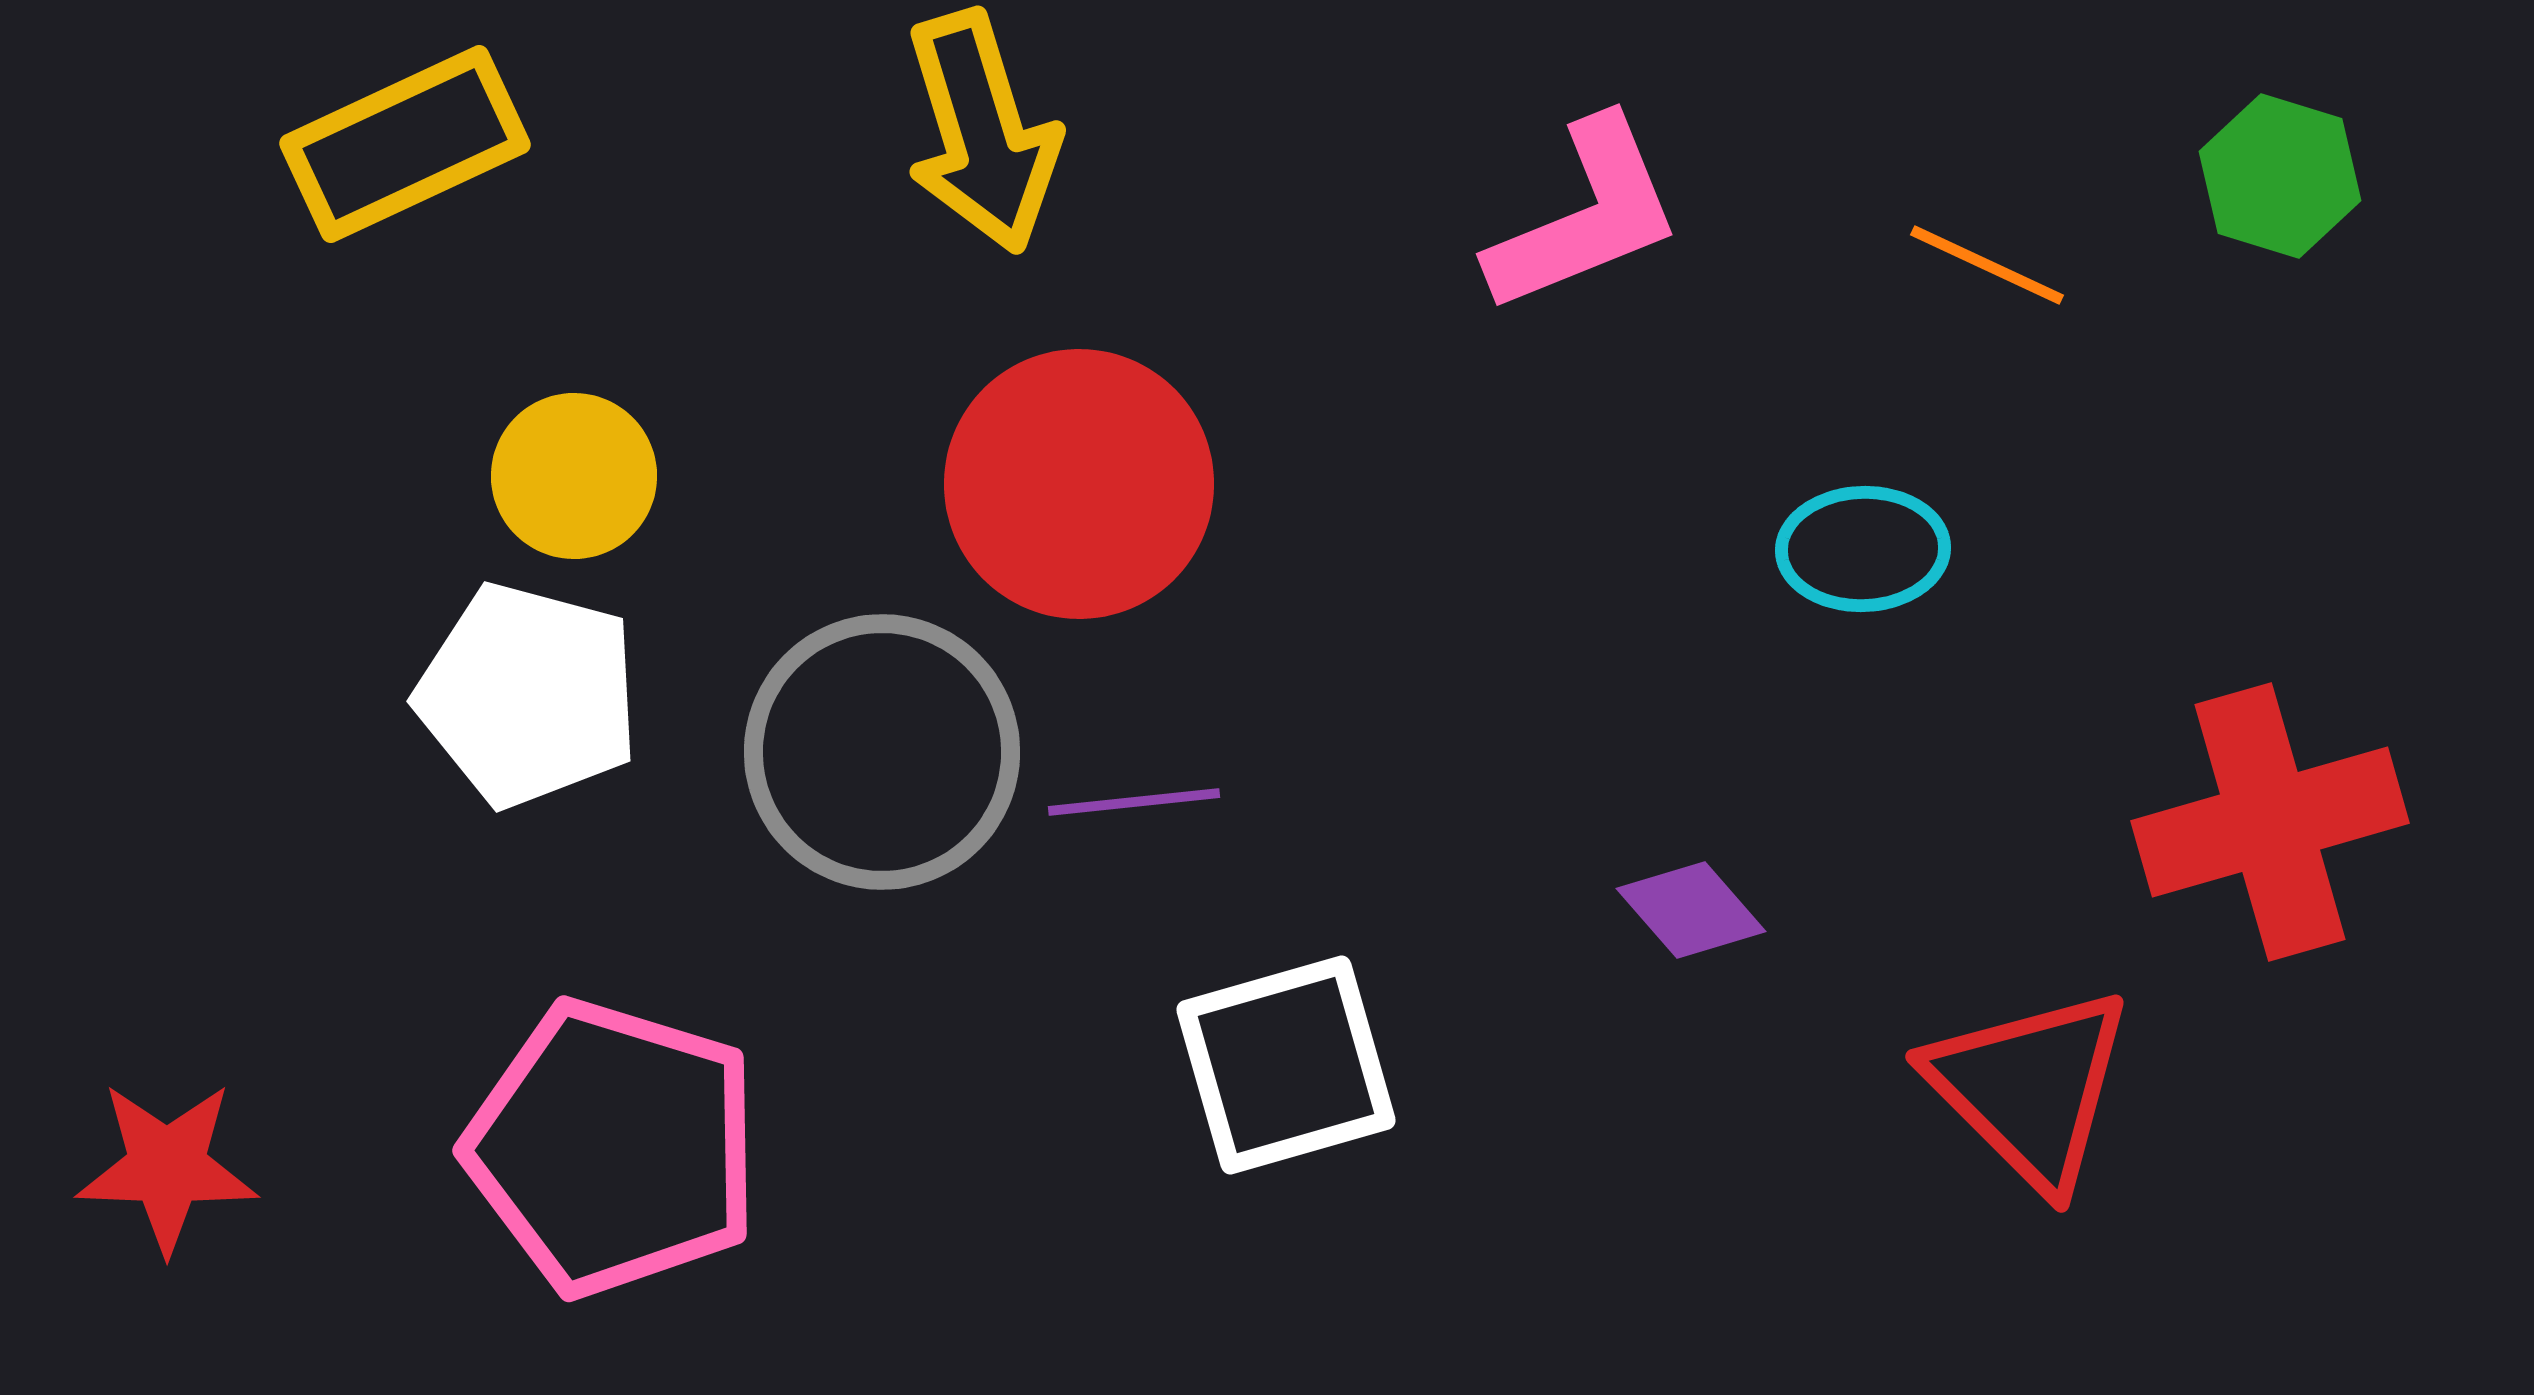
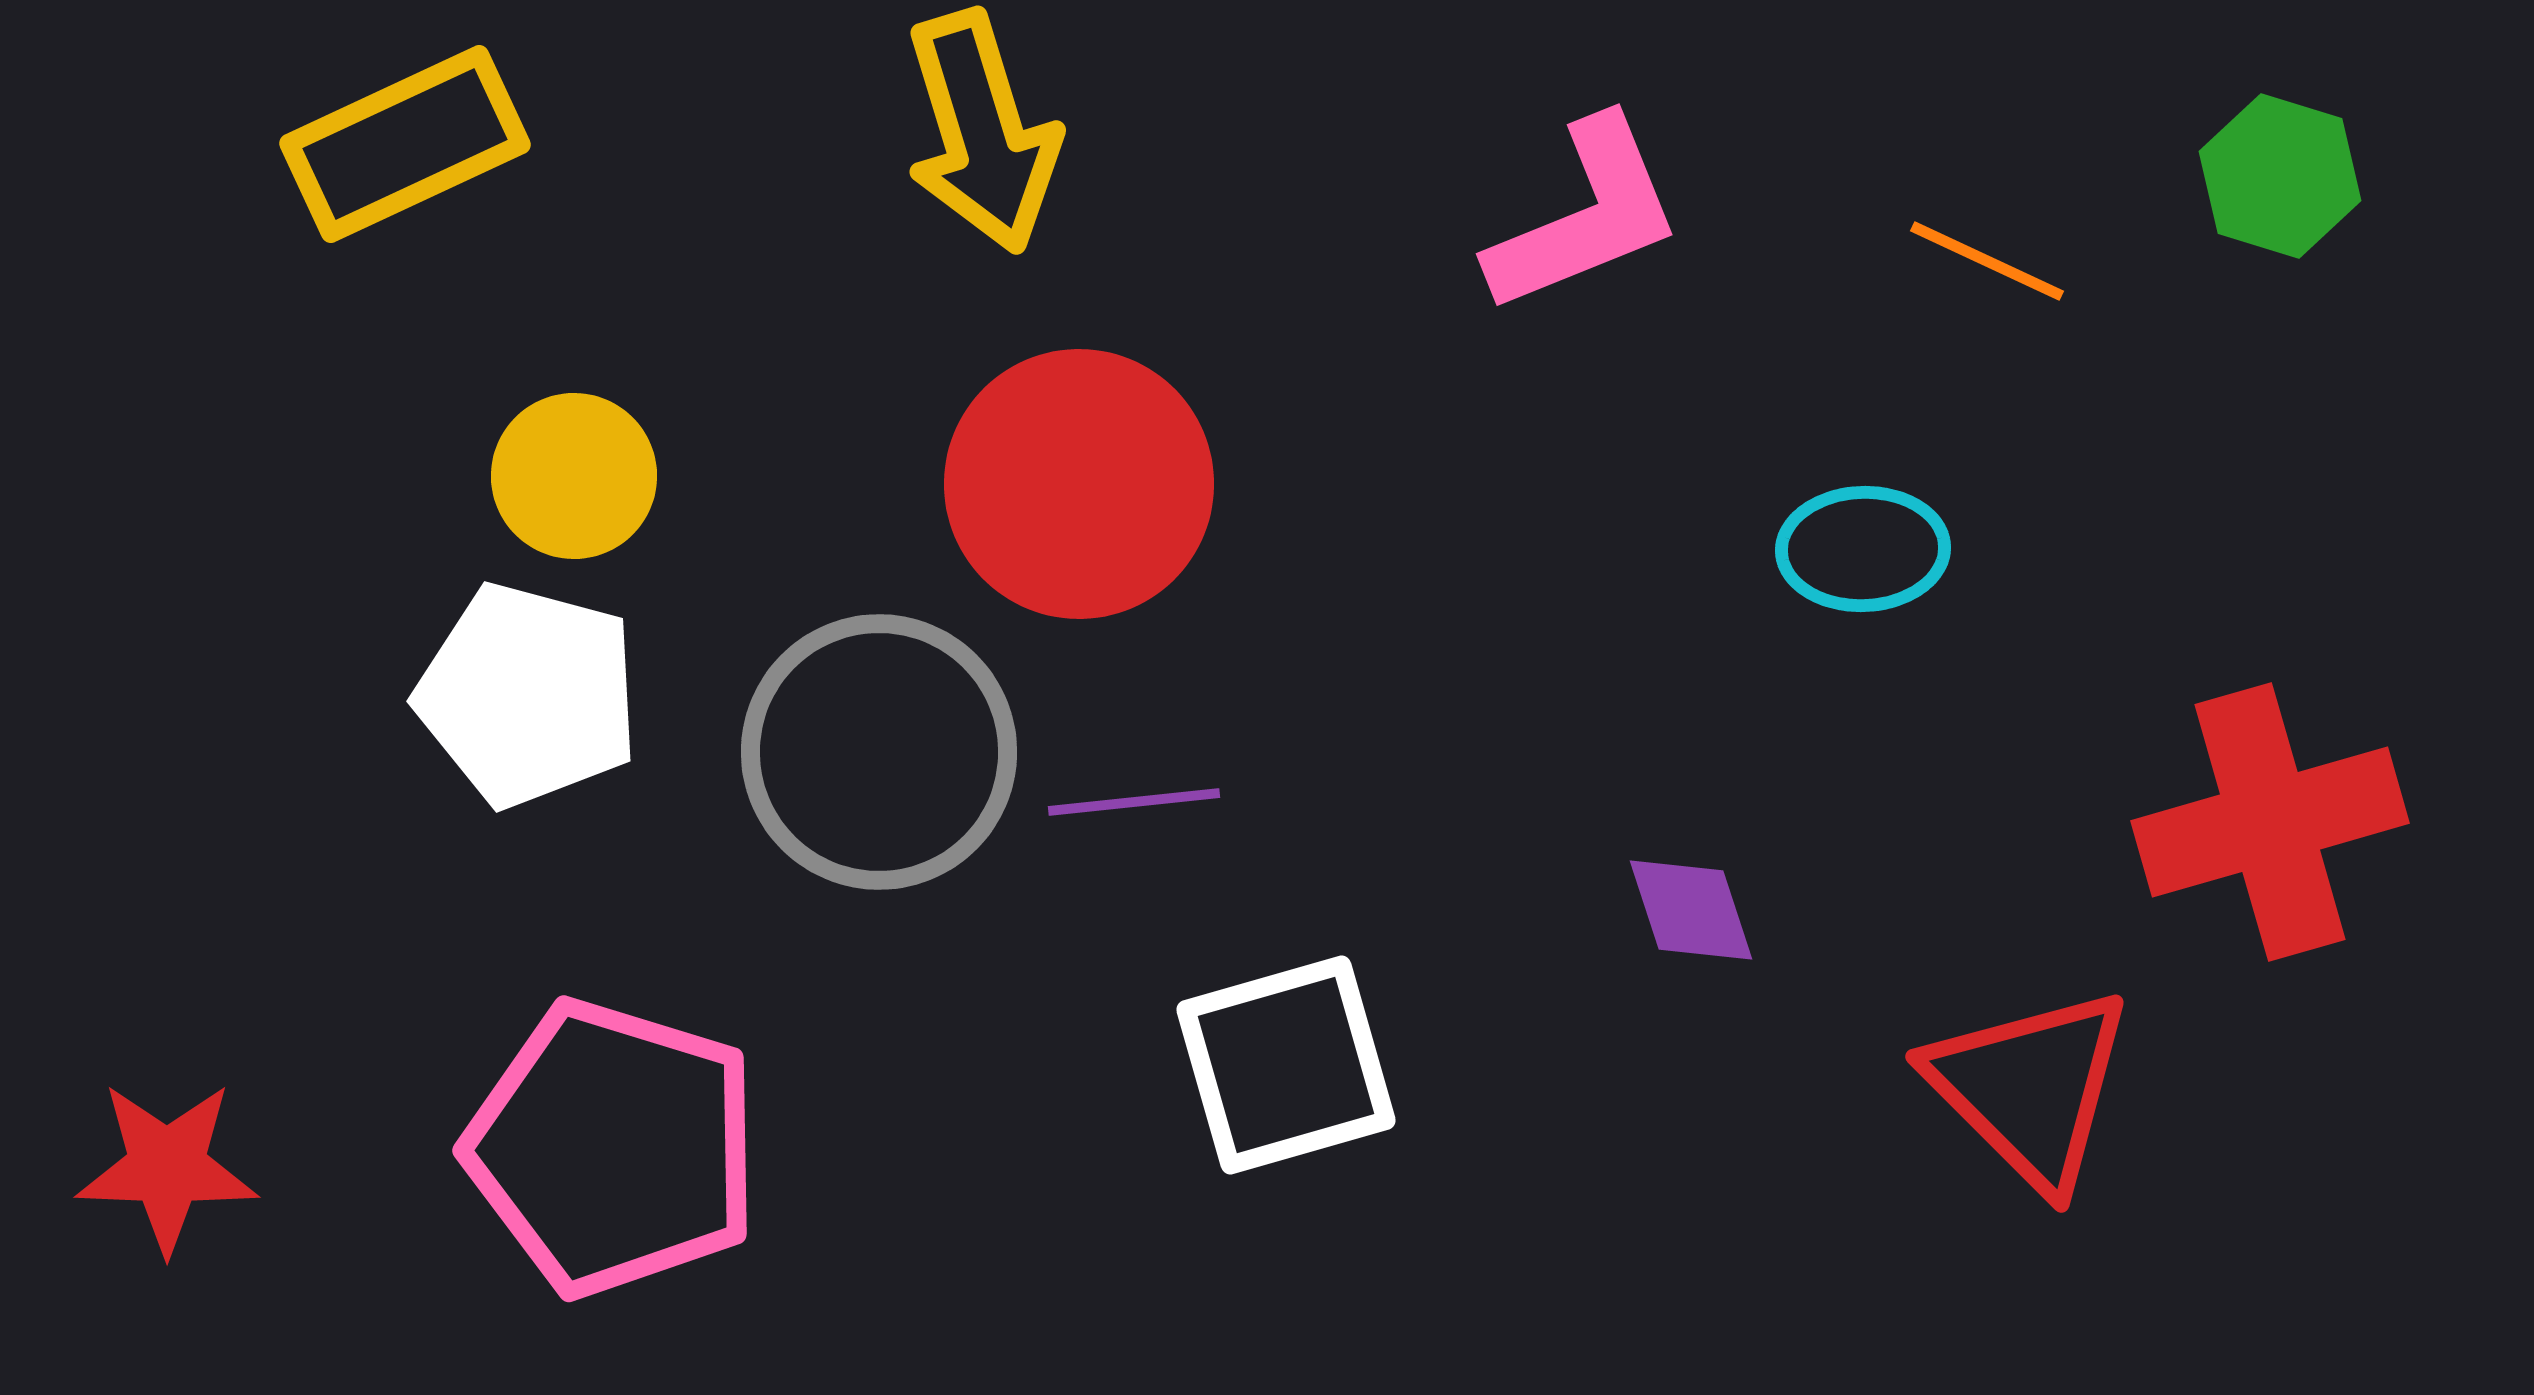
orange line: moved 4 px up
gray circle: moved 3 px left
purple diamond: rotated 23 degrees clockwise
